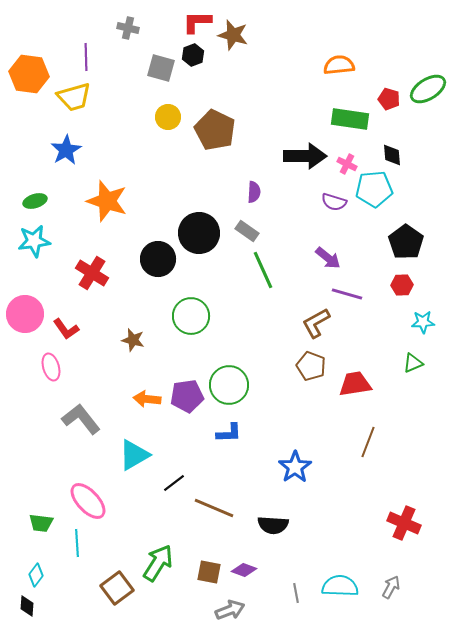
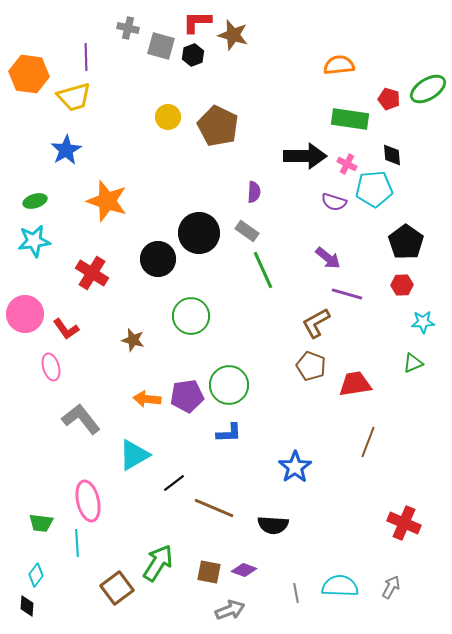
gray square at (161, 68): moved 22 px up
brown pentagon at (215, 130): moved 3 px right, 4 px up
pink ellipse at (88, 501): rotated 30 degrees clockwise
